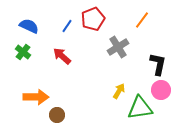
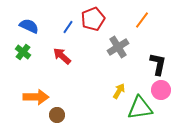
blue line: moved 1 px right, 1 px down
